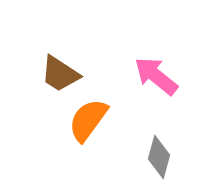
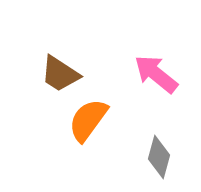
pink arrow: moved 2 px up
